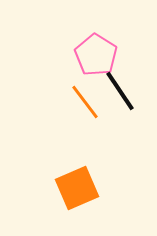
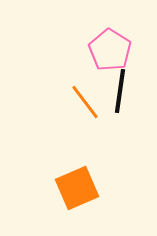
pink pentagon: moved 14 px right, 5 px up
black line: rotated 42 degrees clockwise
